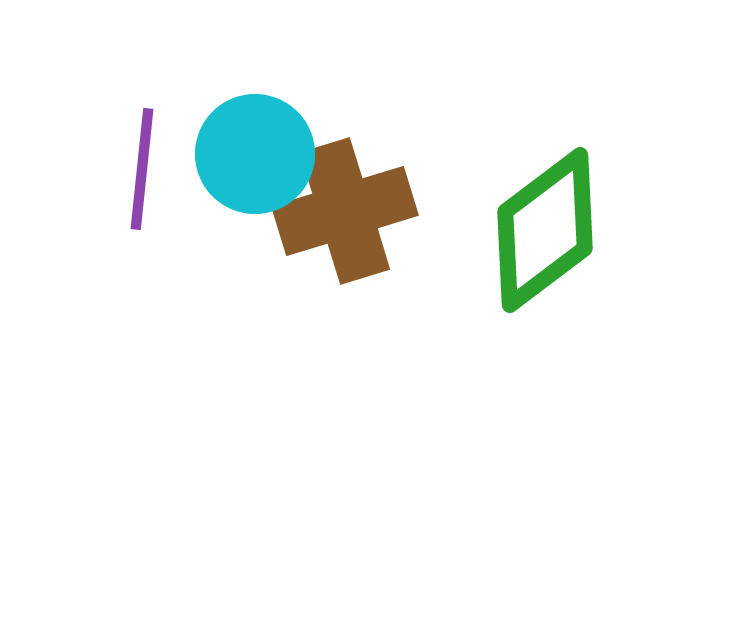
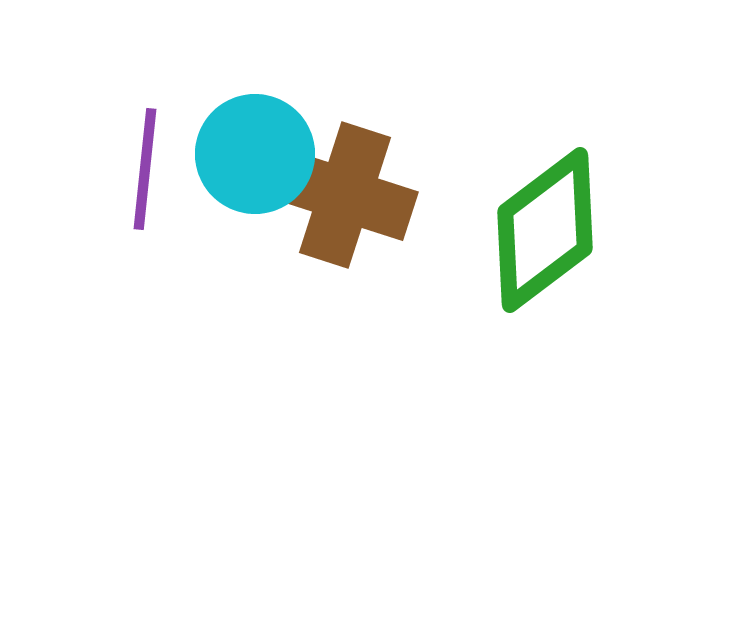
purple line: moved 3 px right
brown cross: moved 16 px up; rotated 35 degrees clockwise
